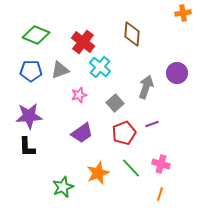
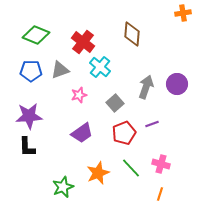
purple circle: moved 11 px down
